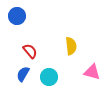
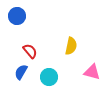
yellow semicircle: rotated 18 degrees clockwise
blue semicircle: moved 2 px left, 2 px up
